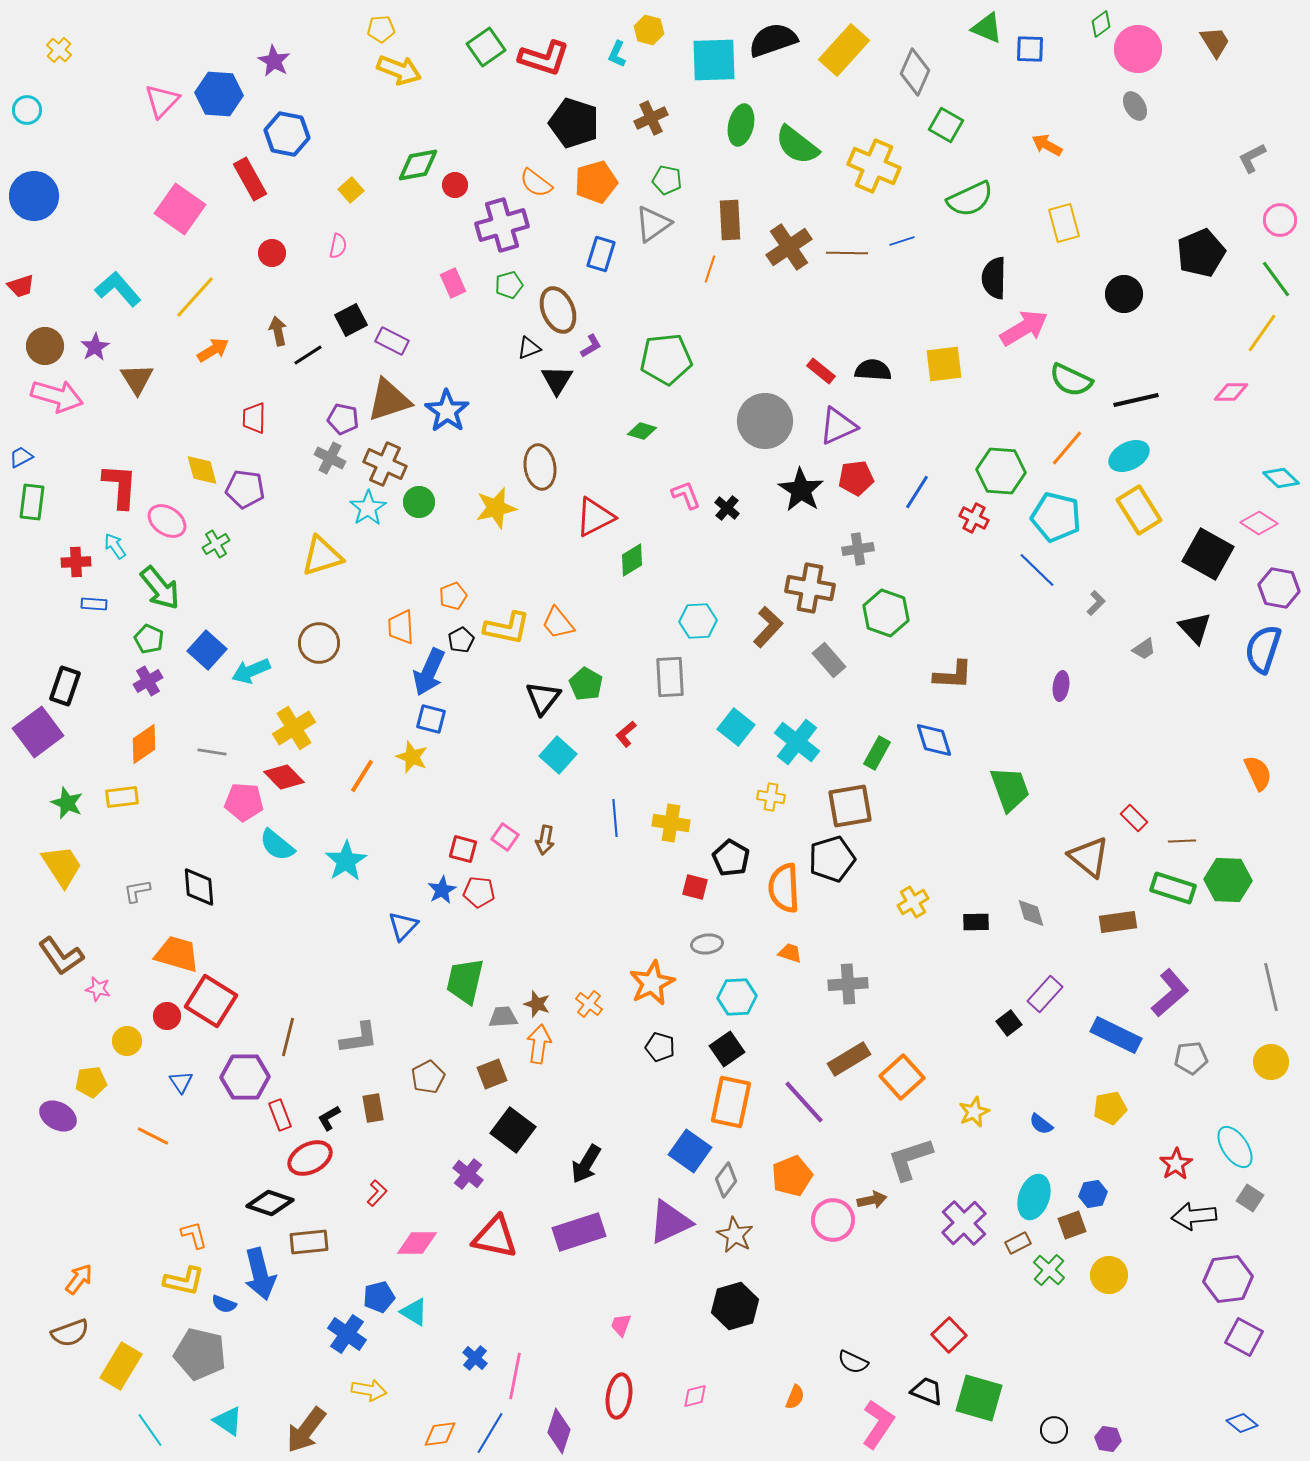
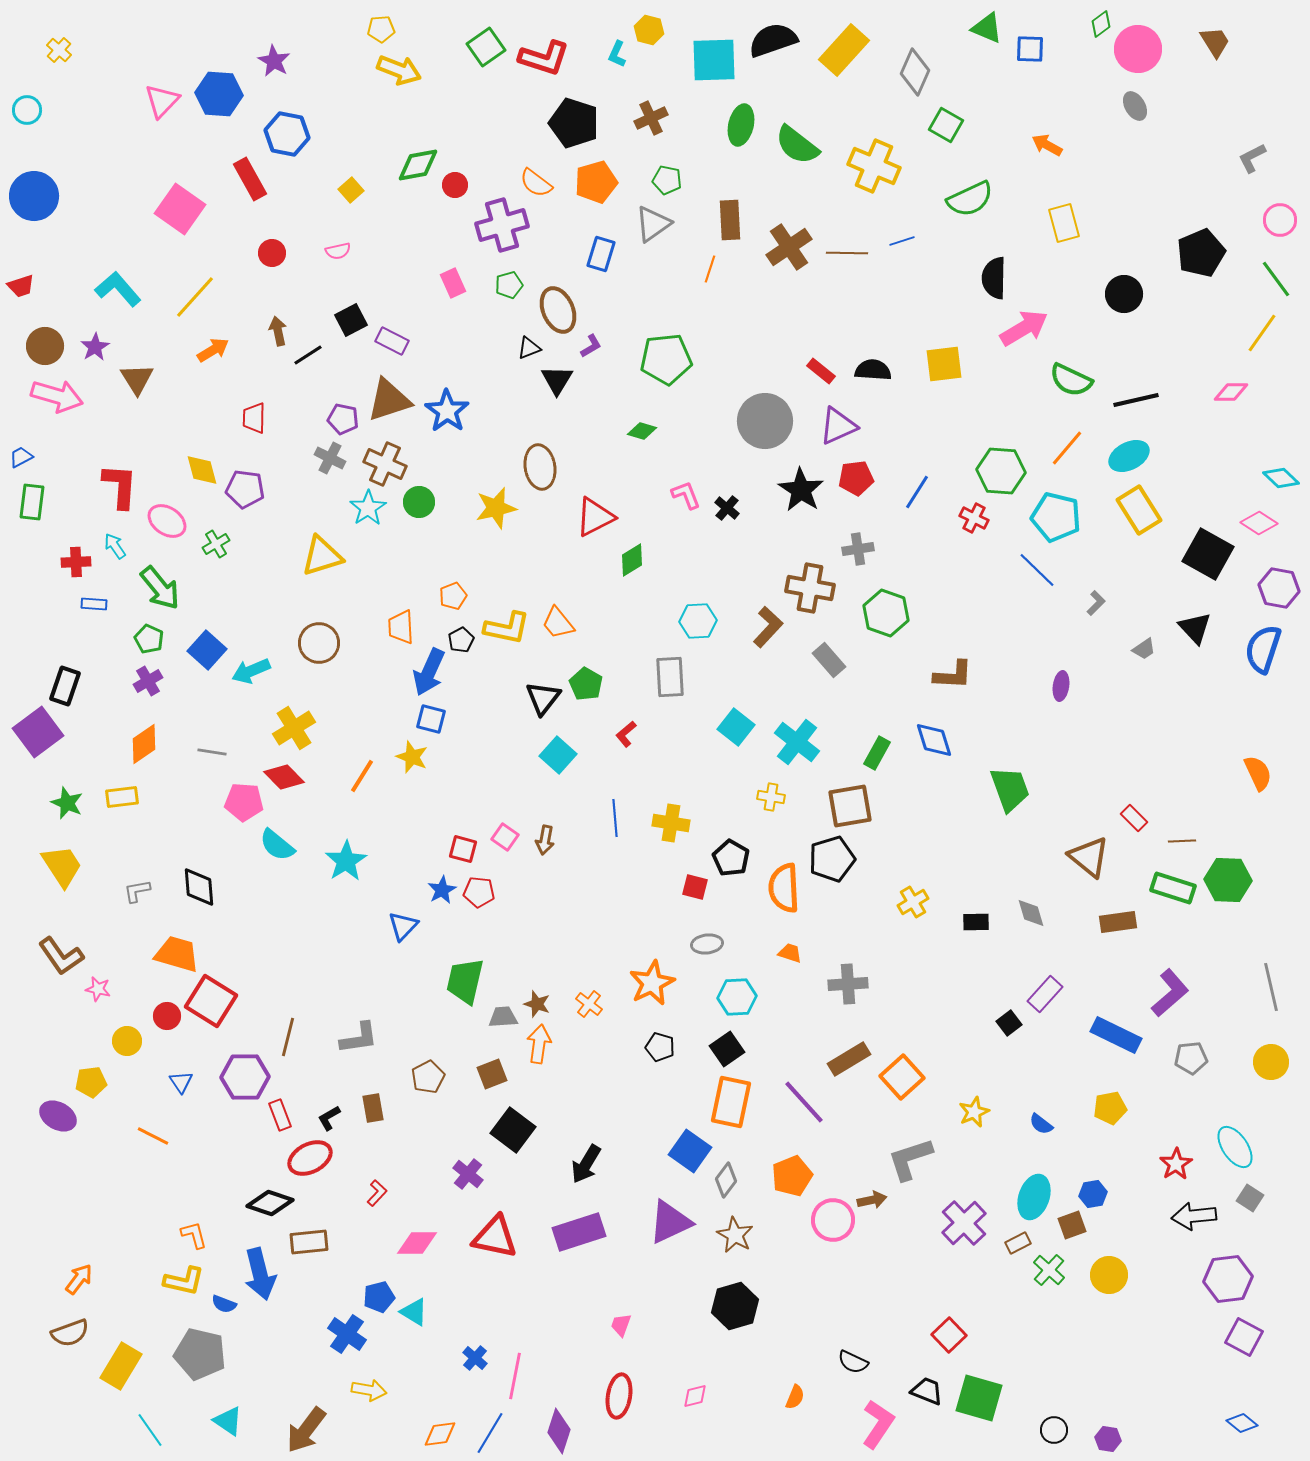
pink semicircle at (338, 246): moved 5 px down; rotated 65 degrees clockwise
